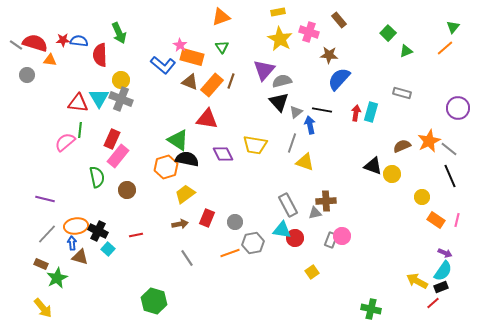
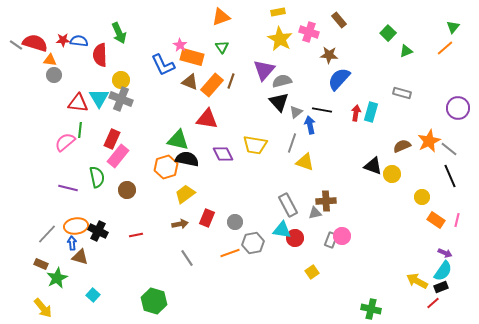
blue L-shape at (163, 65): rotated 25 degrees clockwise
gray circle at (27, 75): moved 27 px right
green triangle at (178, 140): rotated 20 degrees counterclockwise
purple line at (45, 199): moved 23 px right, 11 px up
cyan square at (108, 249): moved 15 px left, 46 px down
